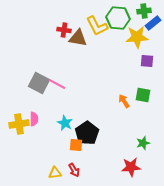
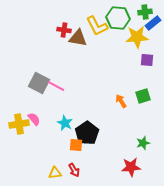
green cross: moved 1 px right, 1 px down
purple square: moved 1 px up
pink line: moved 1 px left, 2 px down
green square: moved 1 px down; rotated 28 degrees counterclockwise
orange arrow: moved 3 px left
pink semicircle: rotated 40 degrees counterclockwise
